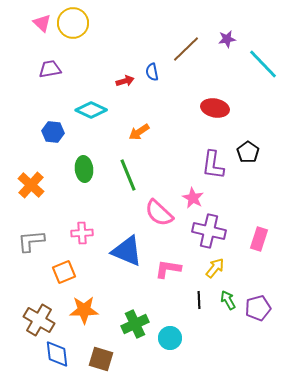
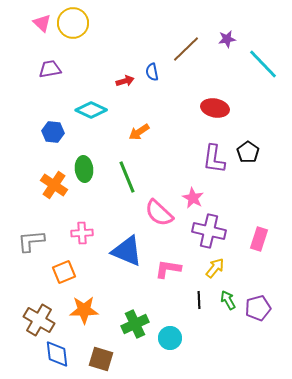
purple L-shape: moved 1 px right, 6 px up
green line: moved 1 px left, 2 px down
orange cross: moved 23 px right; rotated 8 degrees counterclockwise
